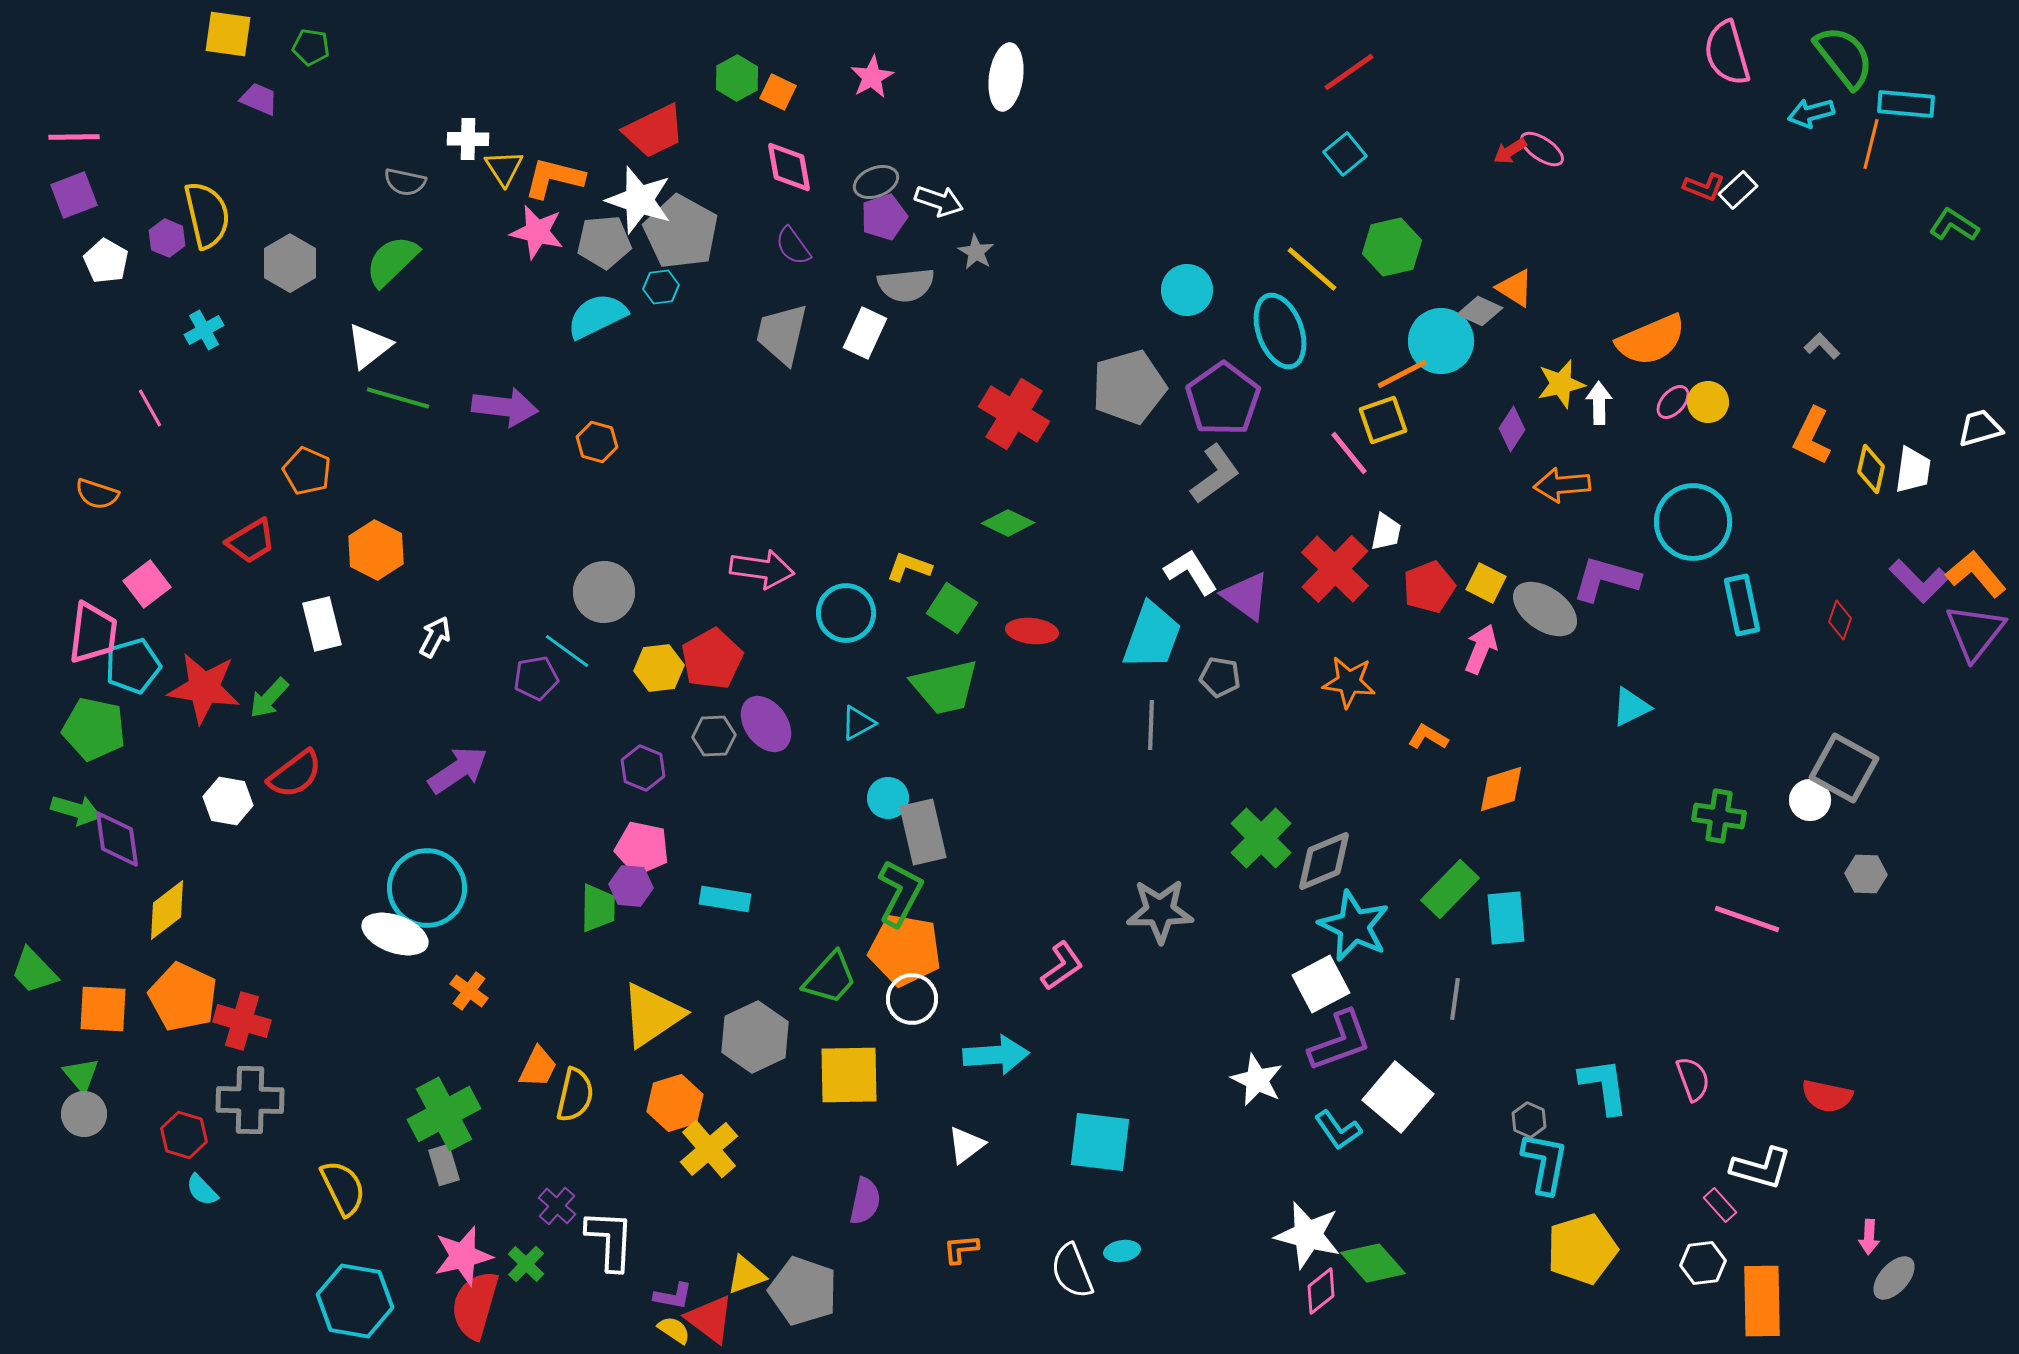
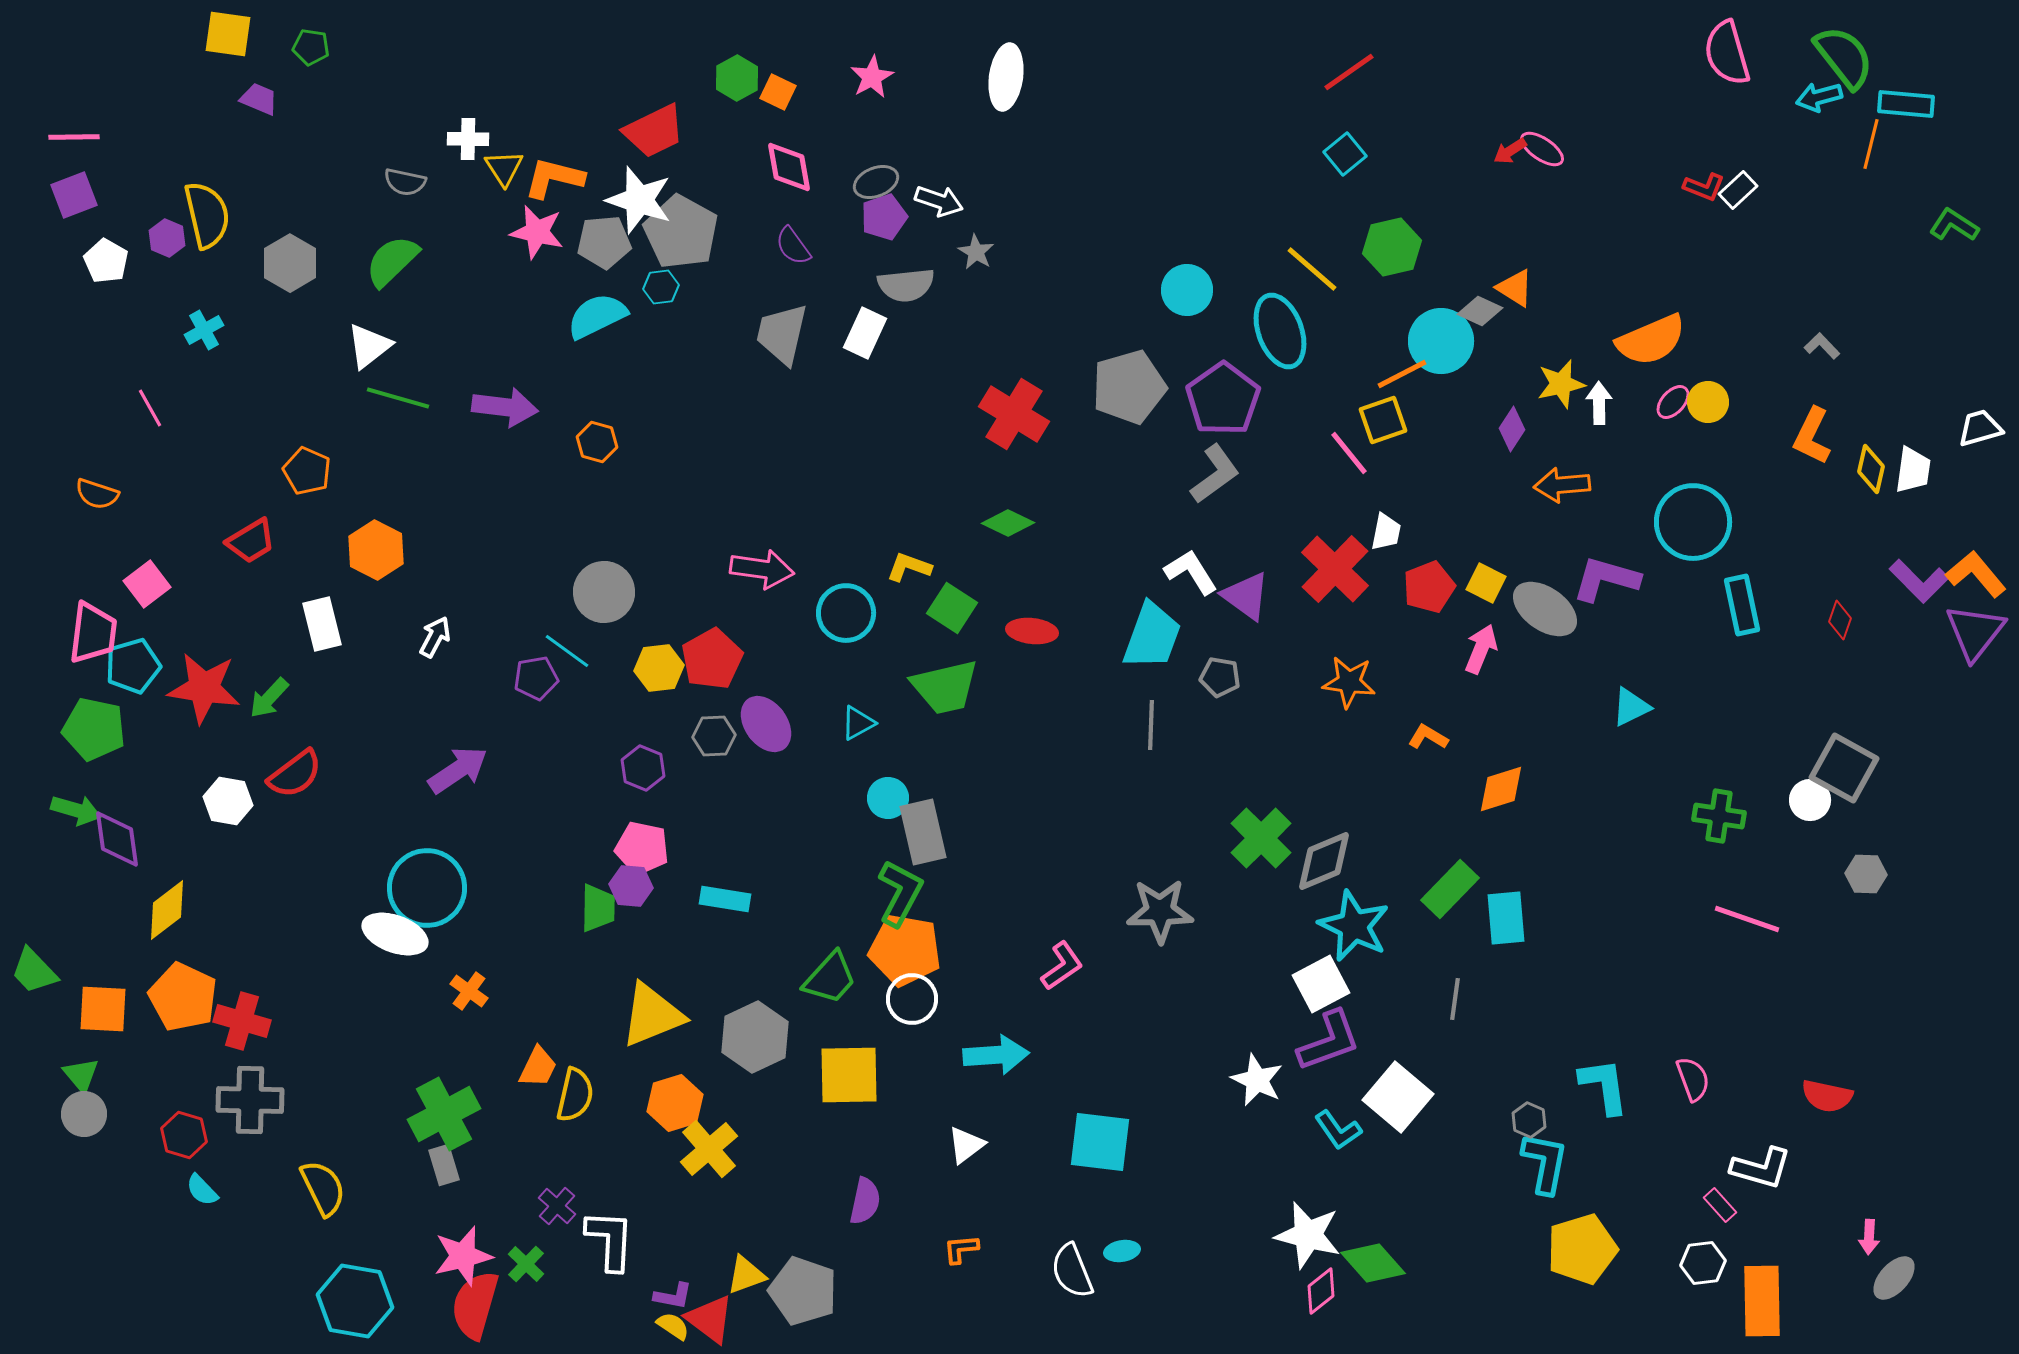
cyan arrow at (1811, 113): moved 8 px right, 16 px up
yellow triangle at (652, 1015): rotated 12 degrees clockwise
purple L-shape at (1340, 1041): moved 11 px left
yellow semicircle at (343, 1188): moved 20 px left
yellow semicircle at (674, 1330): moved 1 px left, 4 px up
